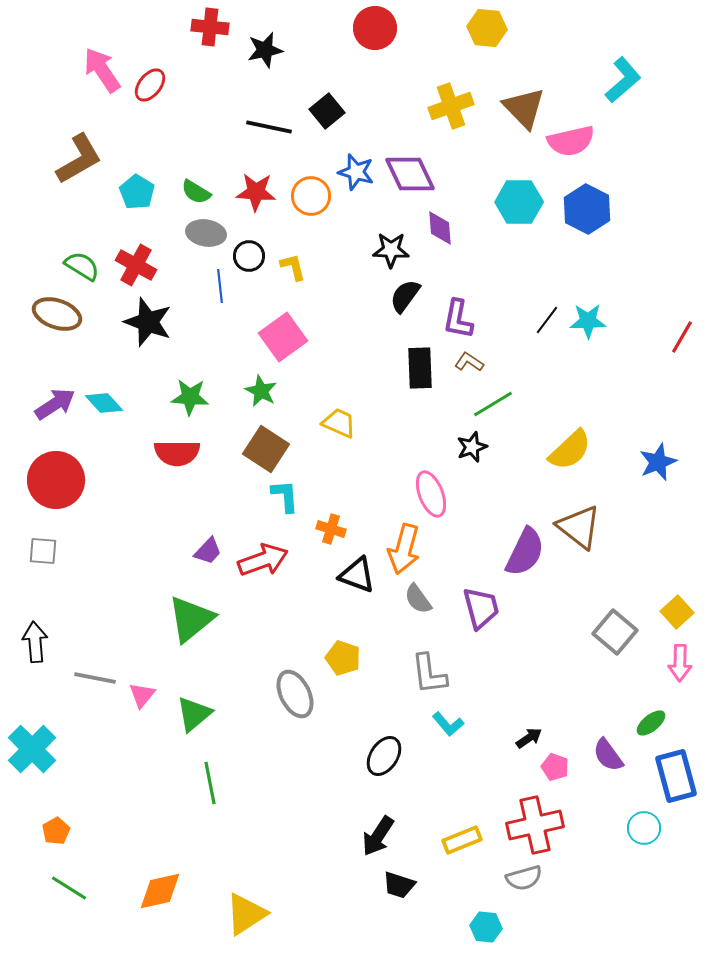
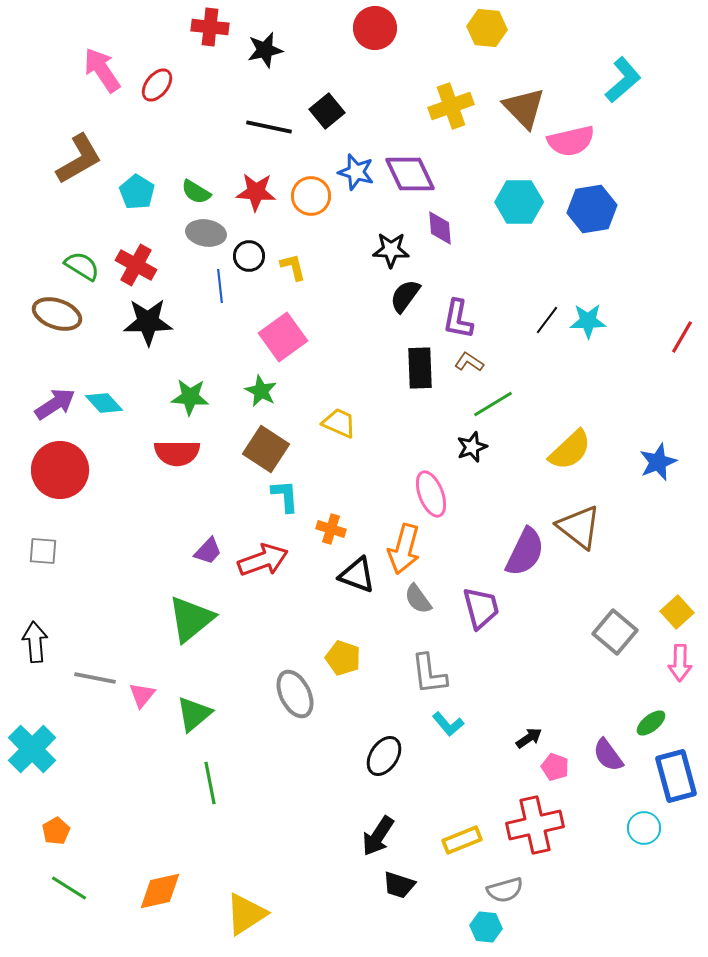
red ellipse at (150, 85): moved 7 px right
blue hexagon at (587, 209): moved 5 px right; rotated 24 degrees clockwise
black star at (148, 322): rotated 21 degrees counterclockwise
red circle at (56, 480): moved 4 px right, 10 px up
gray semicircle at (524, 878): moved 19 px left, 12 px down
